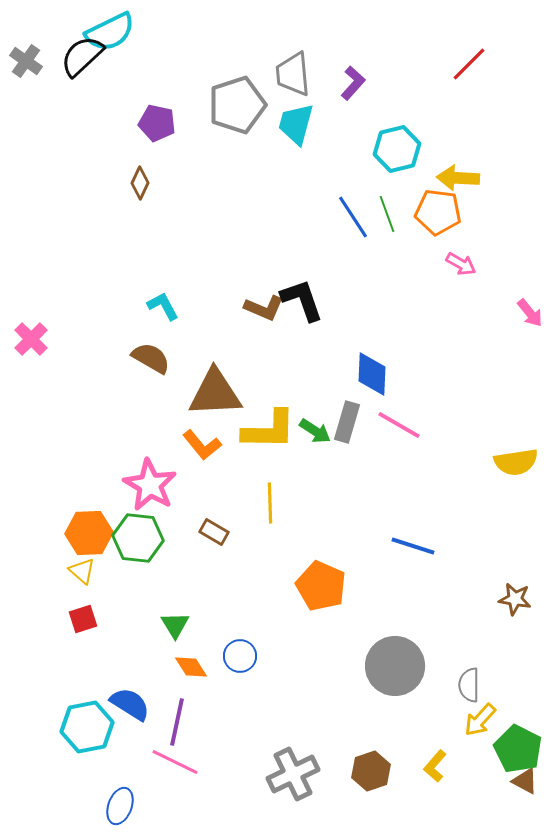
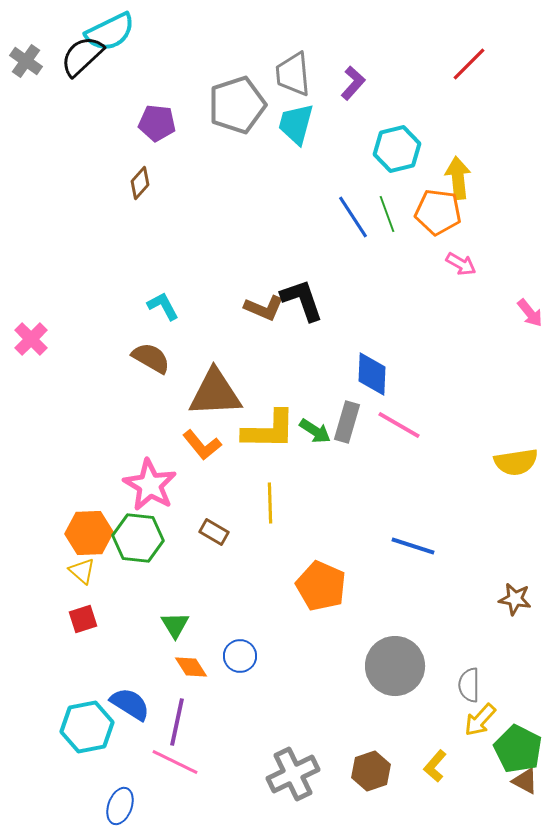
purple pentagon at (157, 123): rotated 6 degrees counterclockwise
yellow arrow at (458, 178): rotated 81 degrees clockwise
brown diamond at (140, 183): rotated 16 degrees clockwise
